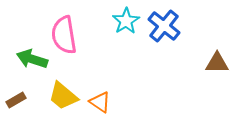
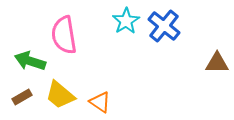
green arrow: moved 2 px left, 2 px down
yellow trapezoid: moved 3 px left, 1 px up
brown rectangle: moved 6 px right, 3 px up
